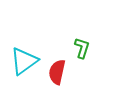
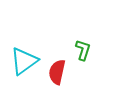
green L-shape: moved 1 px right, 2 px down
